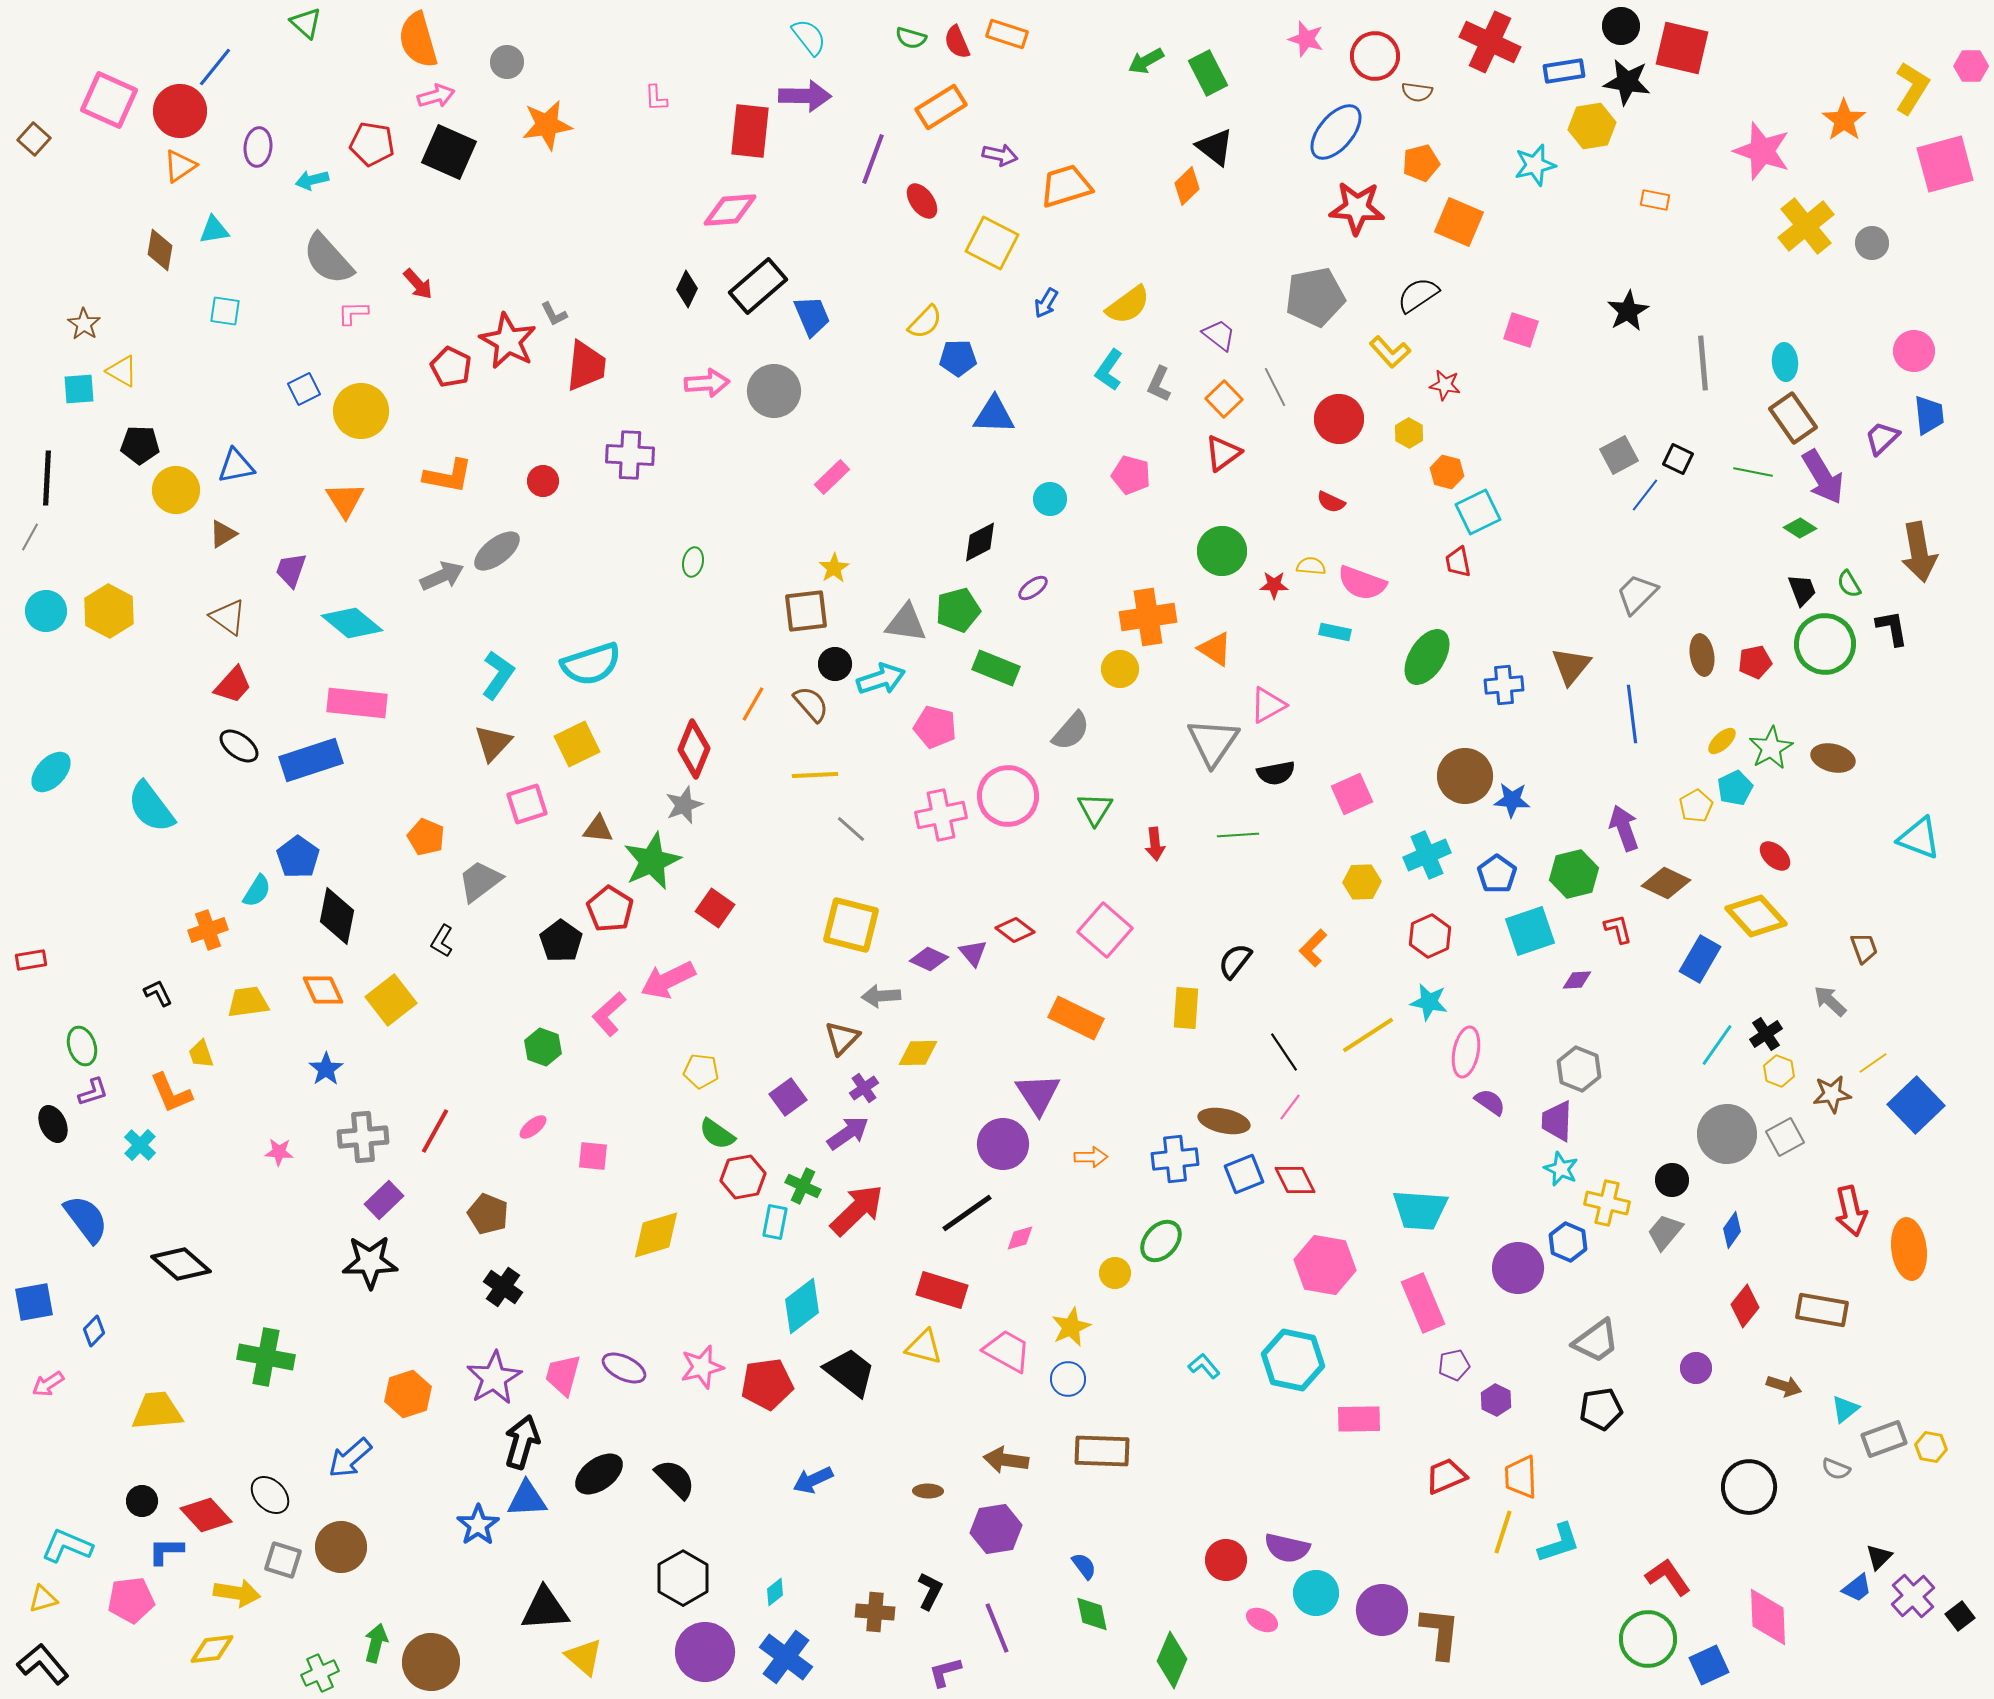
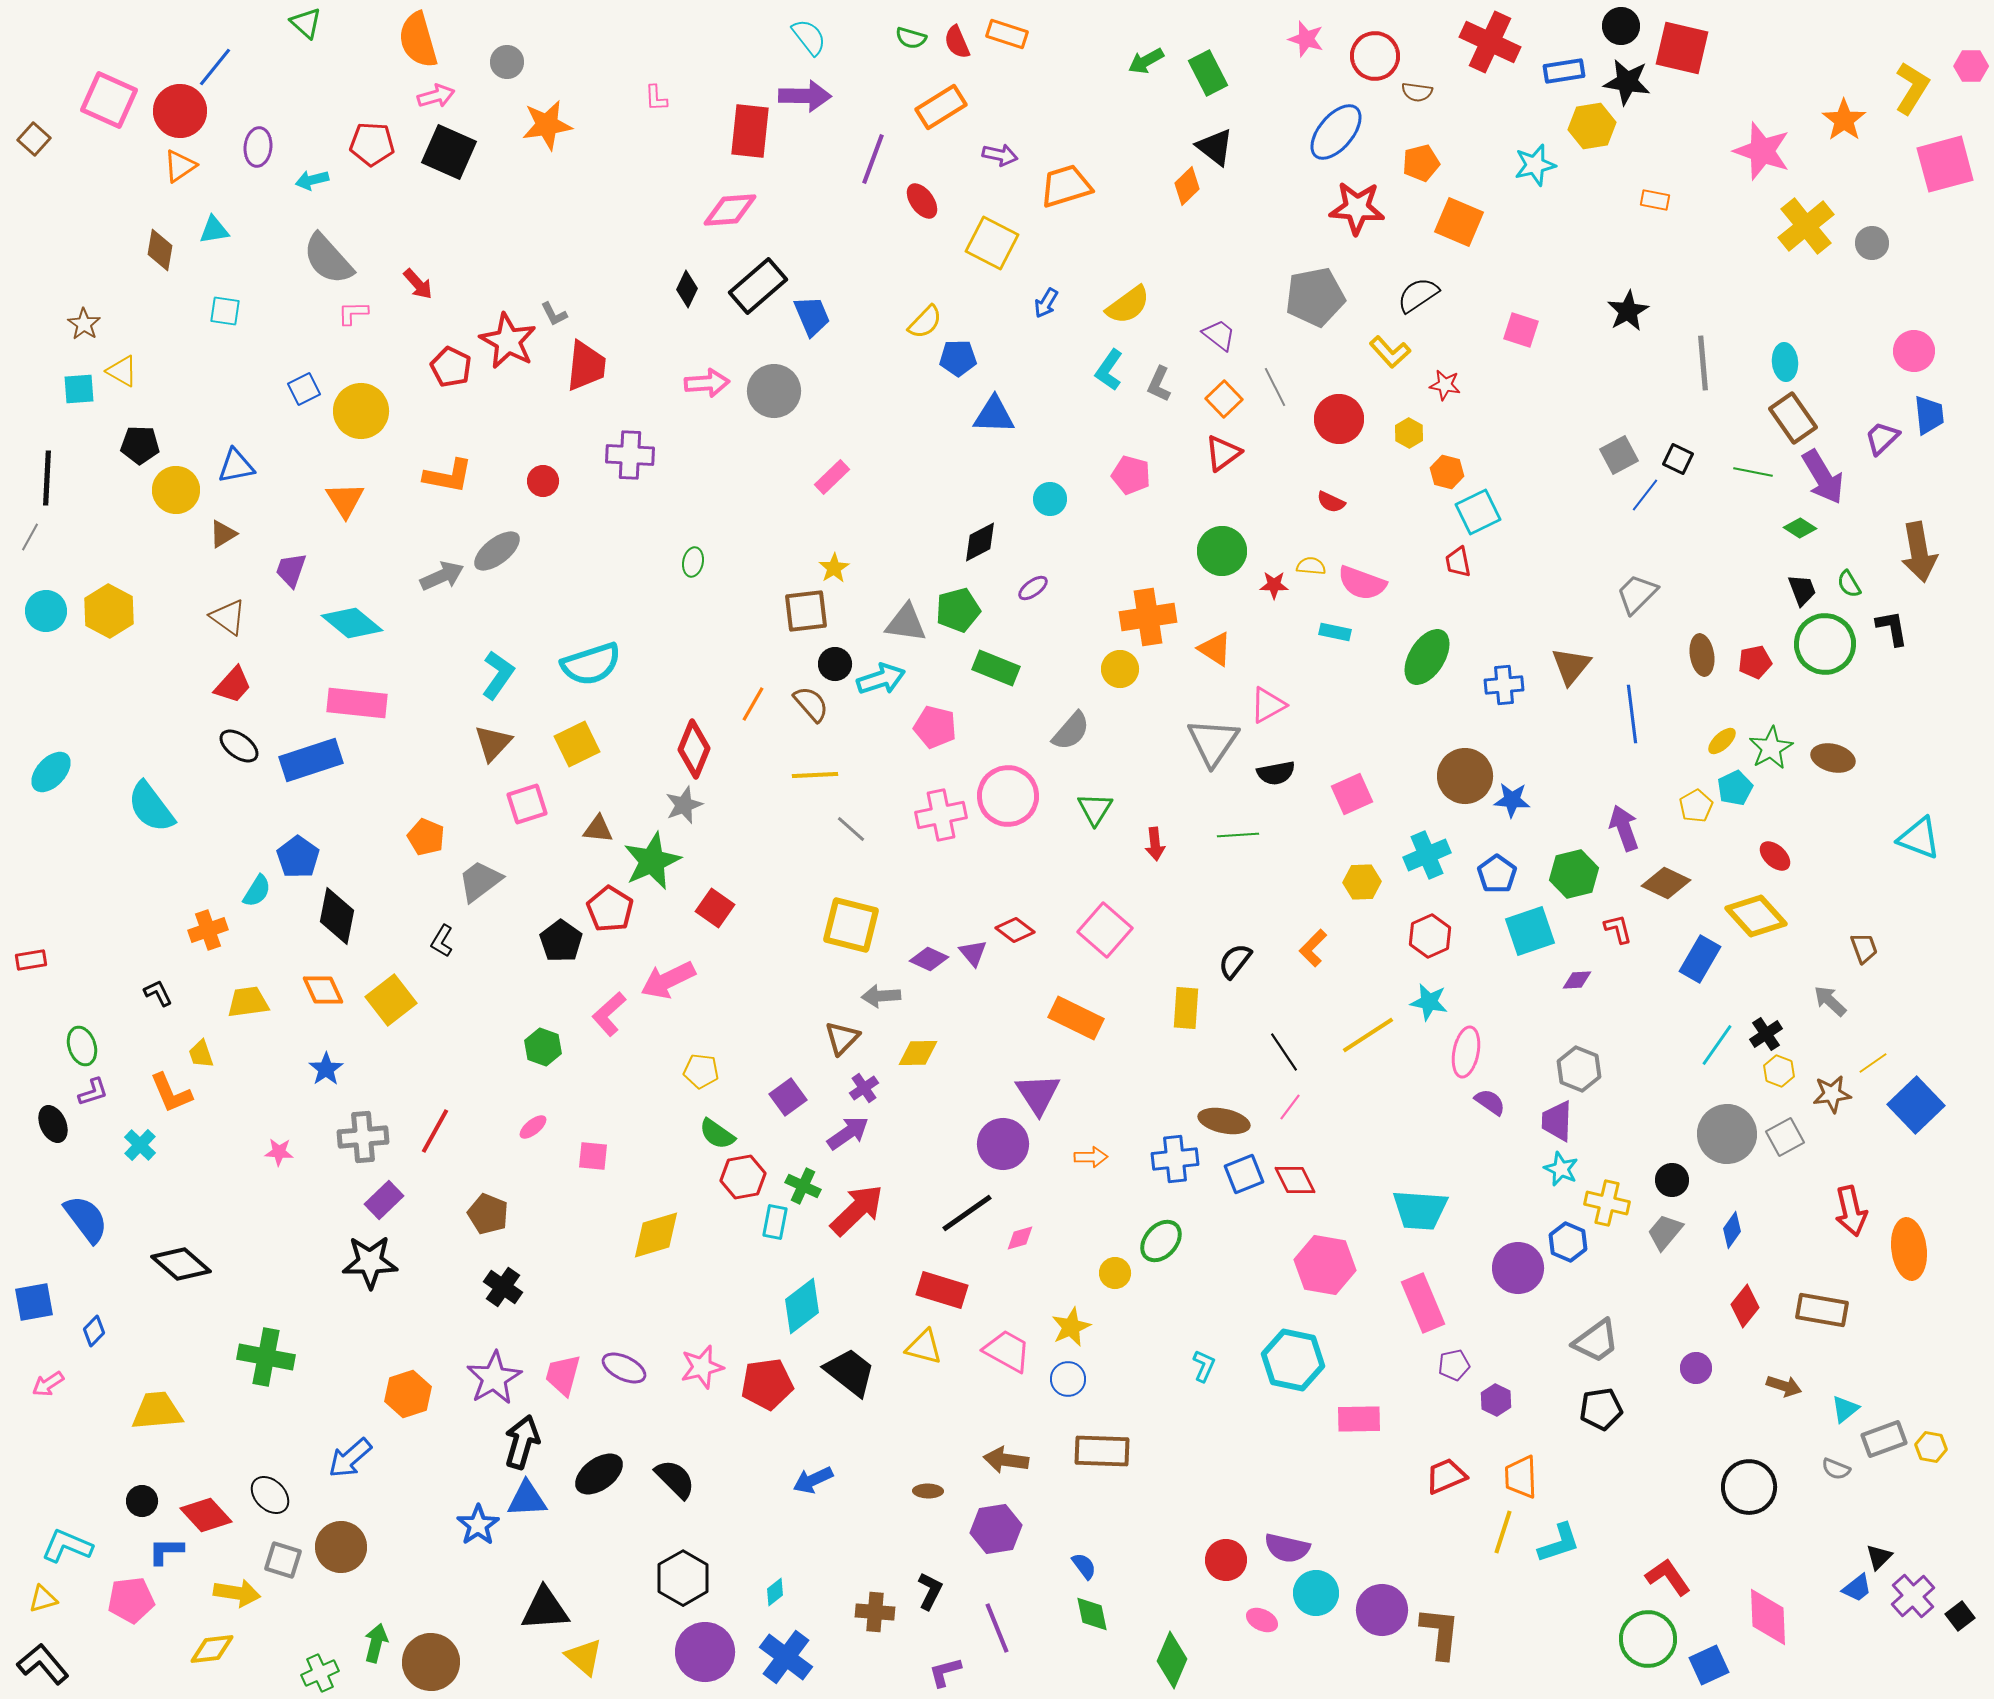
red pentagon at (372, 144): rotated 6 degrees counterclockwise
cyan L-shape at (1204, 1366): rotated 64 degrees clockwise
